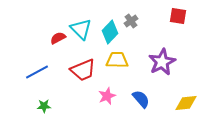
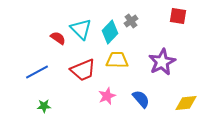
red semicircle: rotated 63 degrees clockwise
